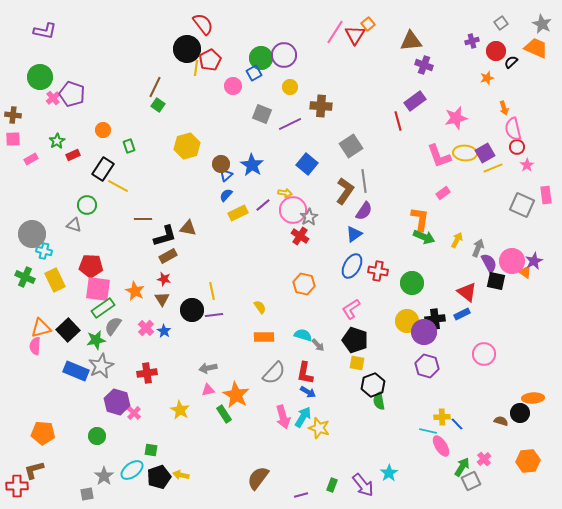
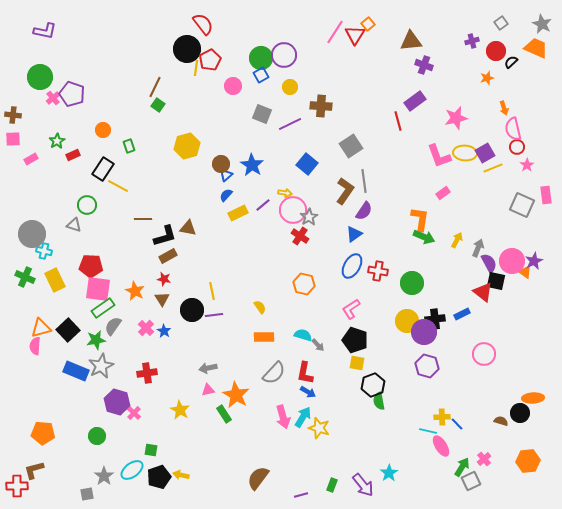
blue square at (254, 73): moved 7 px right, 2 px down
red triangle at (467, 292): moved 16 px right
